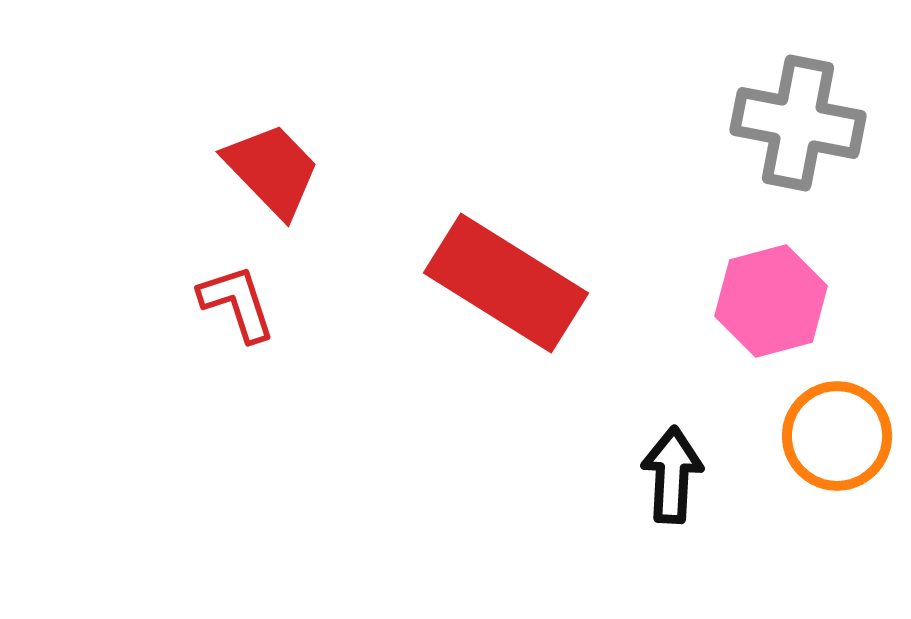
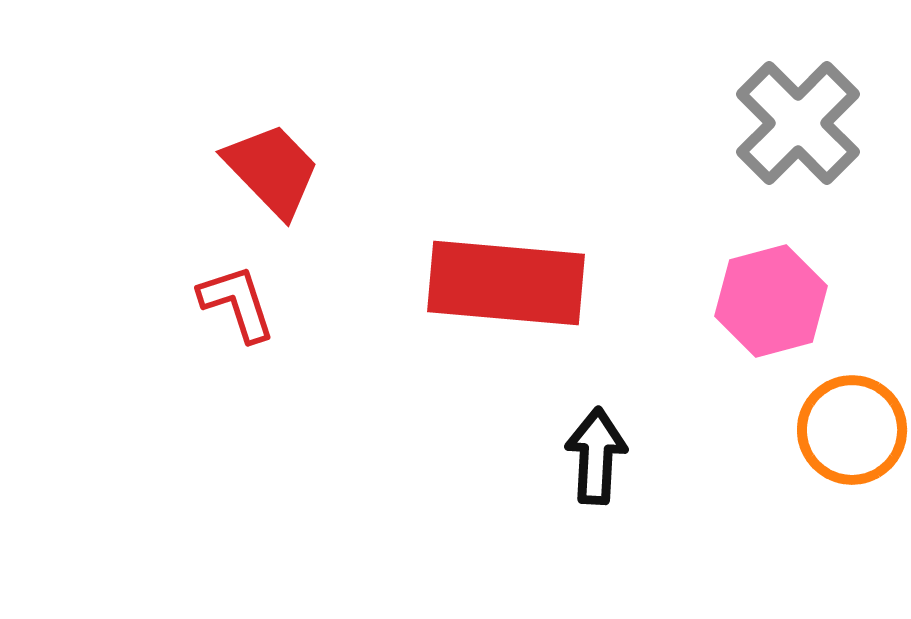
gray cross: rotated 34 degrees clockwise
red rectangle: rotated 27 degrees counterclockwise
orange circle: moved 15 px right, 6 px up
black arrow: moved 76 px left, 19 px up
